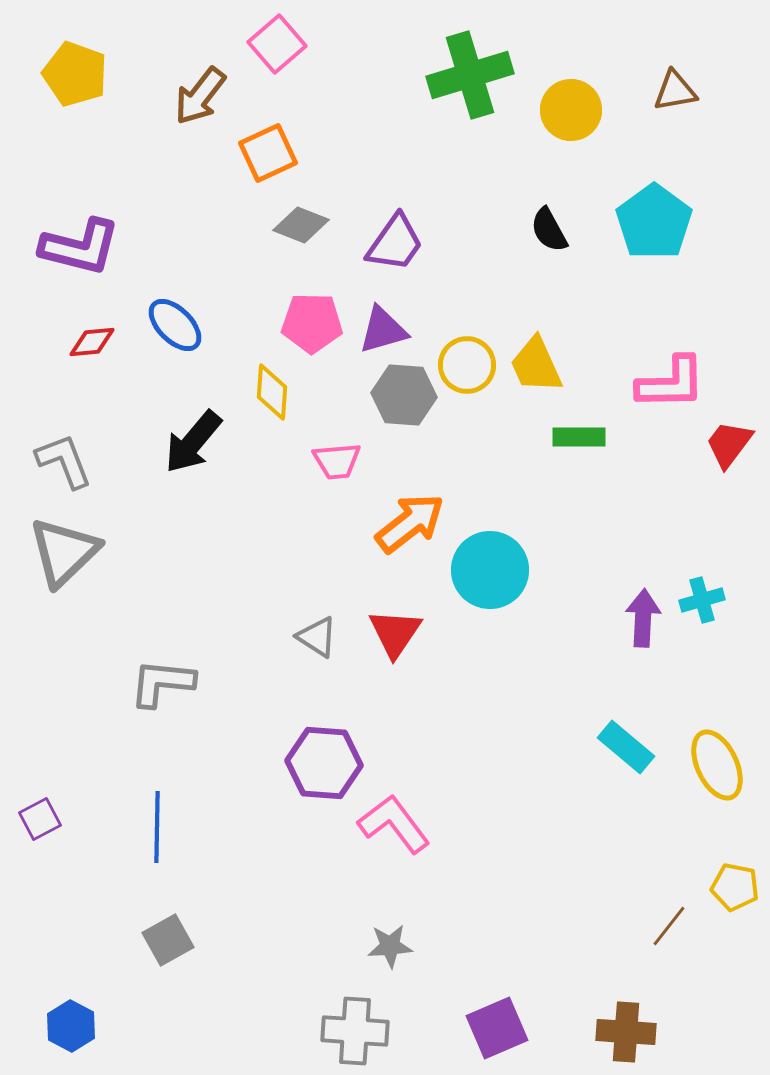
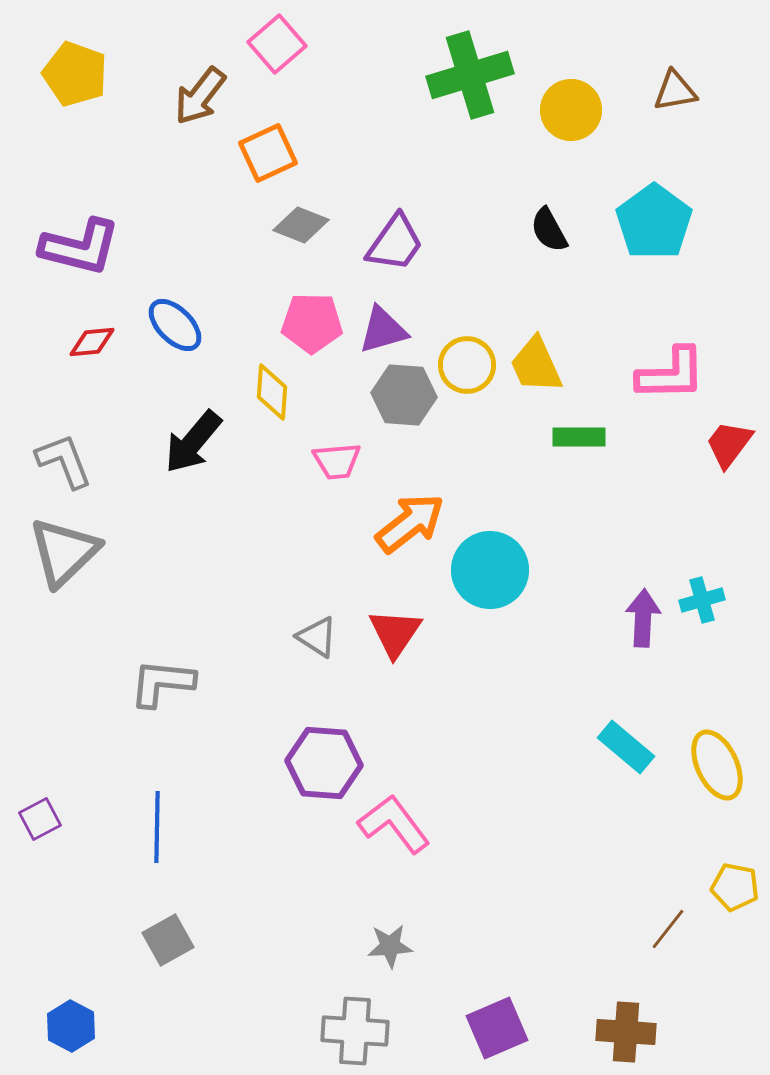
pink L-shape at (671, 383): moved 9 px up
brown line at (669, 926): moved 1 px left, 3 px down
